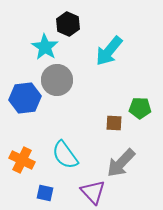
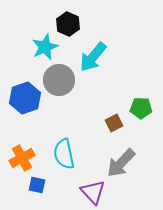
cyan star: rotated 16 degrees clockwise
cyan arrow: moved 16 px left, 6 px down
gray circle: moved 2 px right
blue hexagon: rotated 12 degrees counterclockwise
green pentagon: moved 1 px right
brown square: rotated 30 degrees counterclockwise
cyan semicircle: moved 1 px left, 1 px up; rotated 24 degrees clockwise
orange cross: moved 2 px up; rotated 35 degrees clockwise
blue square: moved 8 px left, 8 px up
